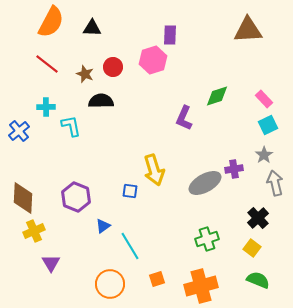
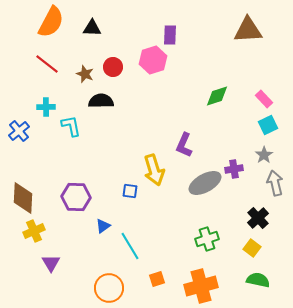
purple L-shape: moved 27 px down
purple hexagon: rotated 20 degrees counterclockwise
green semicircle: rotated 10 degrees counterclockwise
orange circle: moved 1 px left, 4 px down
